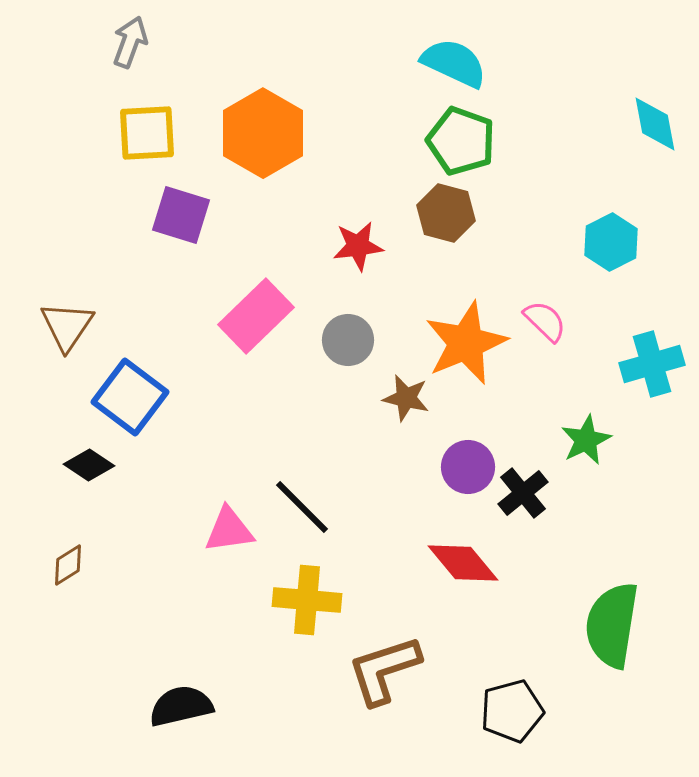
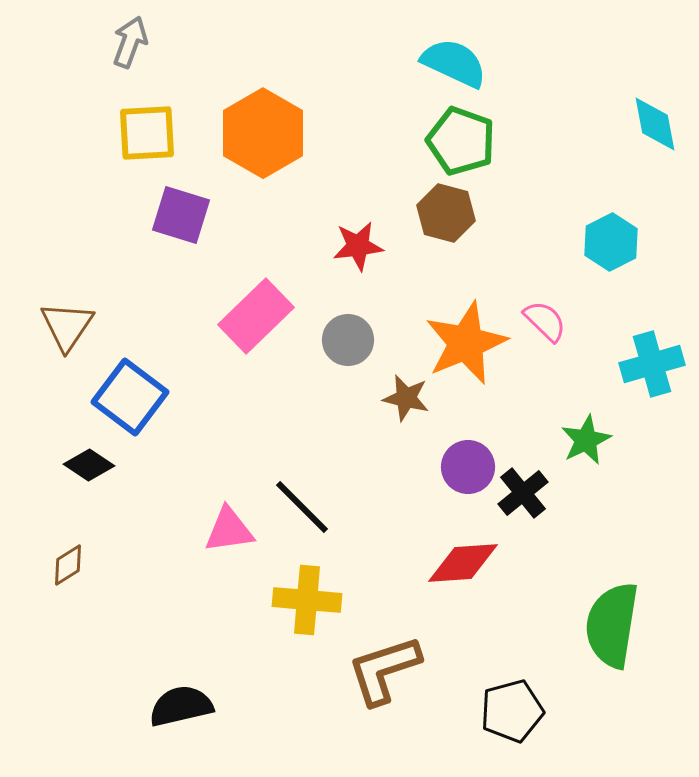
red diamond: rotated 54 degrees counterclockwise
